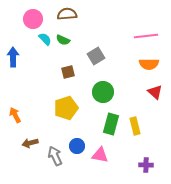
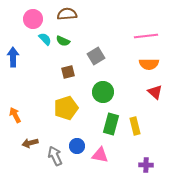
green semicircle: moved 1 px down
